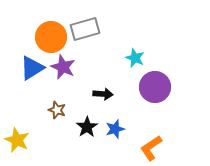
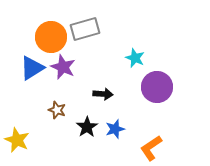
purple circle: moved 2 px right
